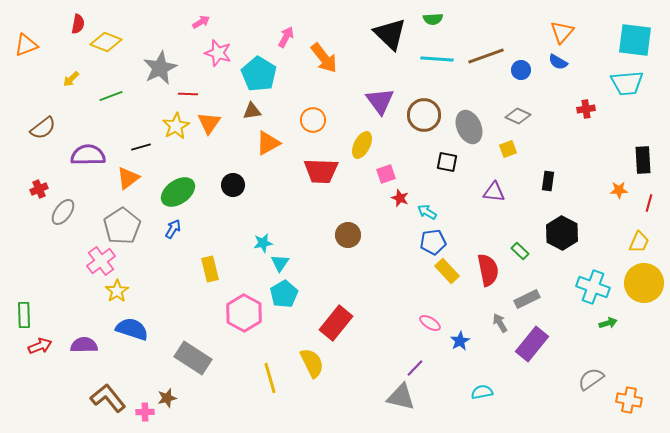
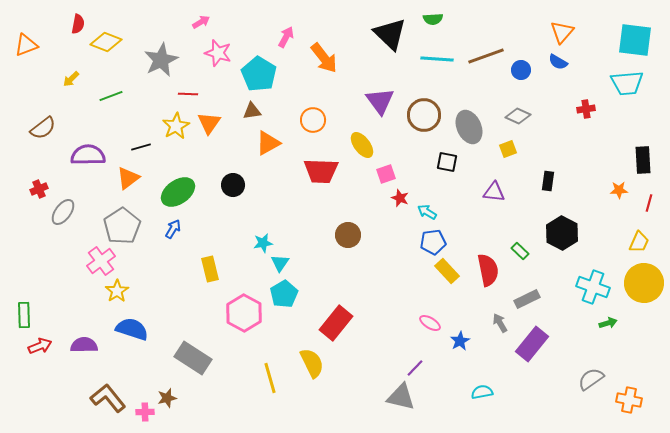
gray star at (160, 68): moved 1 px right, 8 px up
yellow ellipse at (362, 145): rotated 64 degrees counterclockwise
